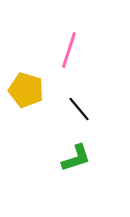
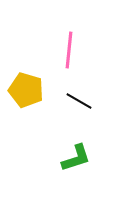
pink line: rotated 12 degrees counterclockwise
black line: moved 8 px up; rotated 20 degrees counterclockwise
